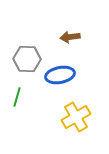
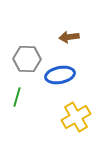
brown arrow: moved 1 px left
